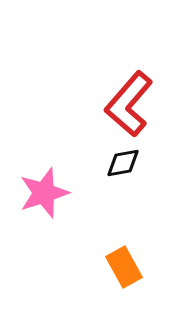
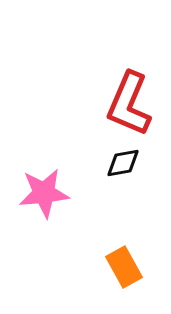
red L-shape: rotated 18 degrees counterclockwise
pink star: rotated 12 degrees clockwise
